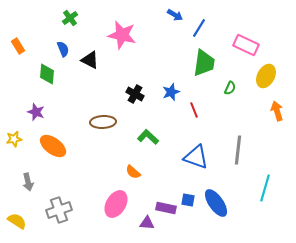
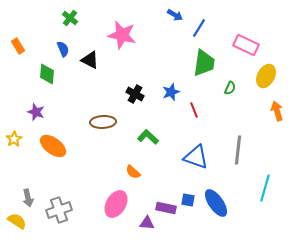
green cross: rotated 14 degrees counterclockwise
yellow star: rotated 21 degrees counterclockwise
gray arrow: moved 16 px down
